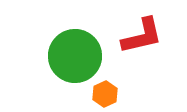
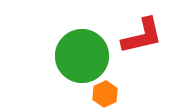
green circle: moved 7 px right
